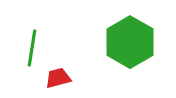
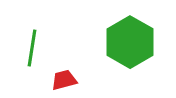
red trapezoid: moved 6 px right, 2 px down
